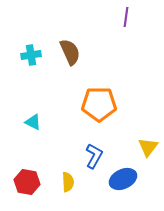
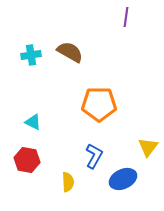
brown semicircle: rotated 36 degrees counterclockwise
red hexagon: moved 22 px up
